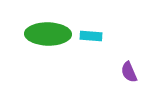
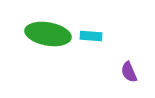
green ellipse: rotated 9 degrees clockwise
